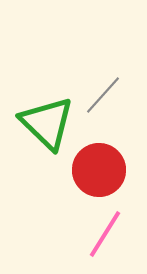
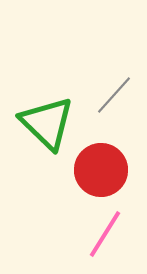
gray line: moved 11 px right
red circle: moved 2 px right
